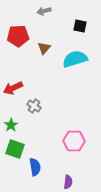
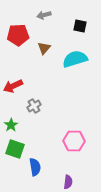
gray arrow: moved 4 px down
red pentagon: moved 1 px up
red arrow: moved 2 px up
gray cross: rotated 24 degrees clockwise
